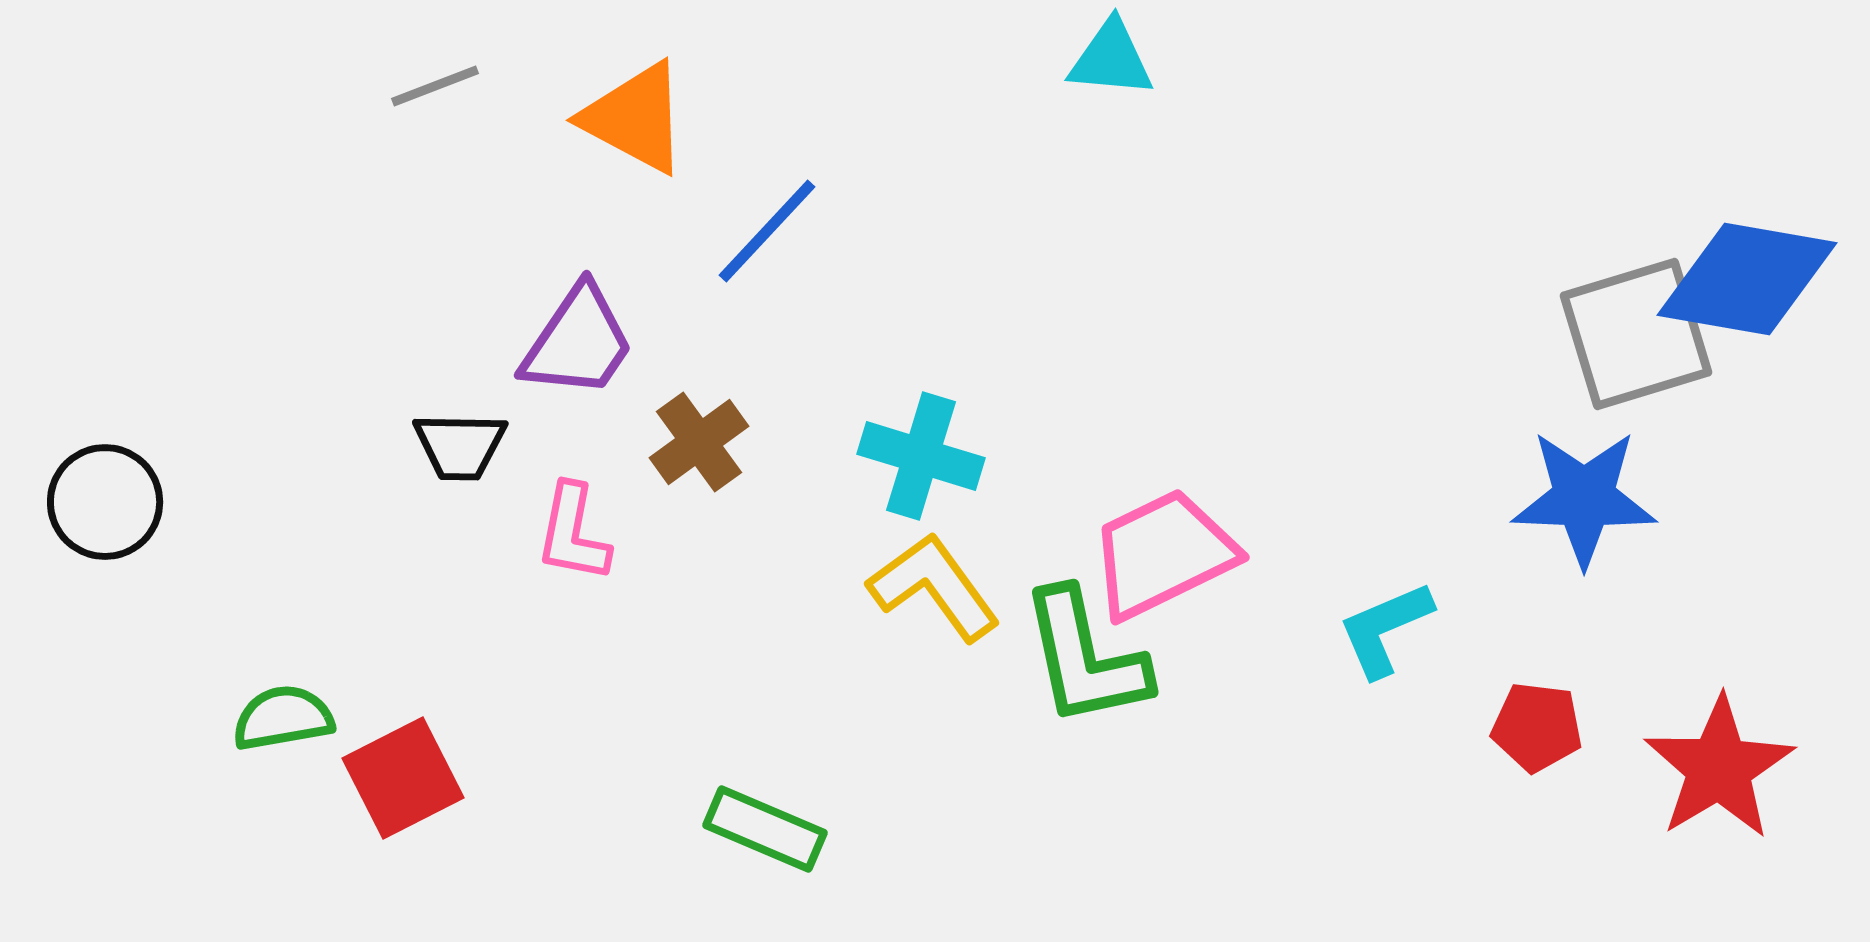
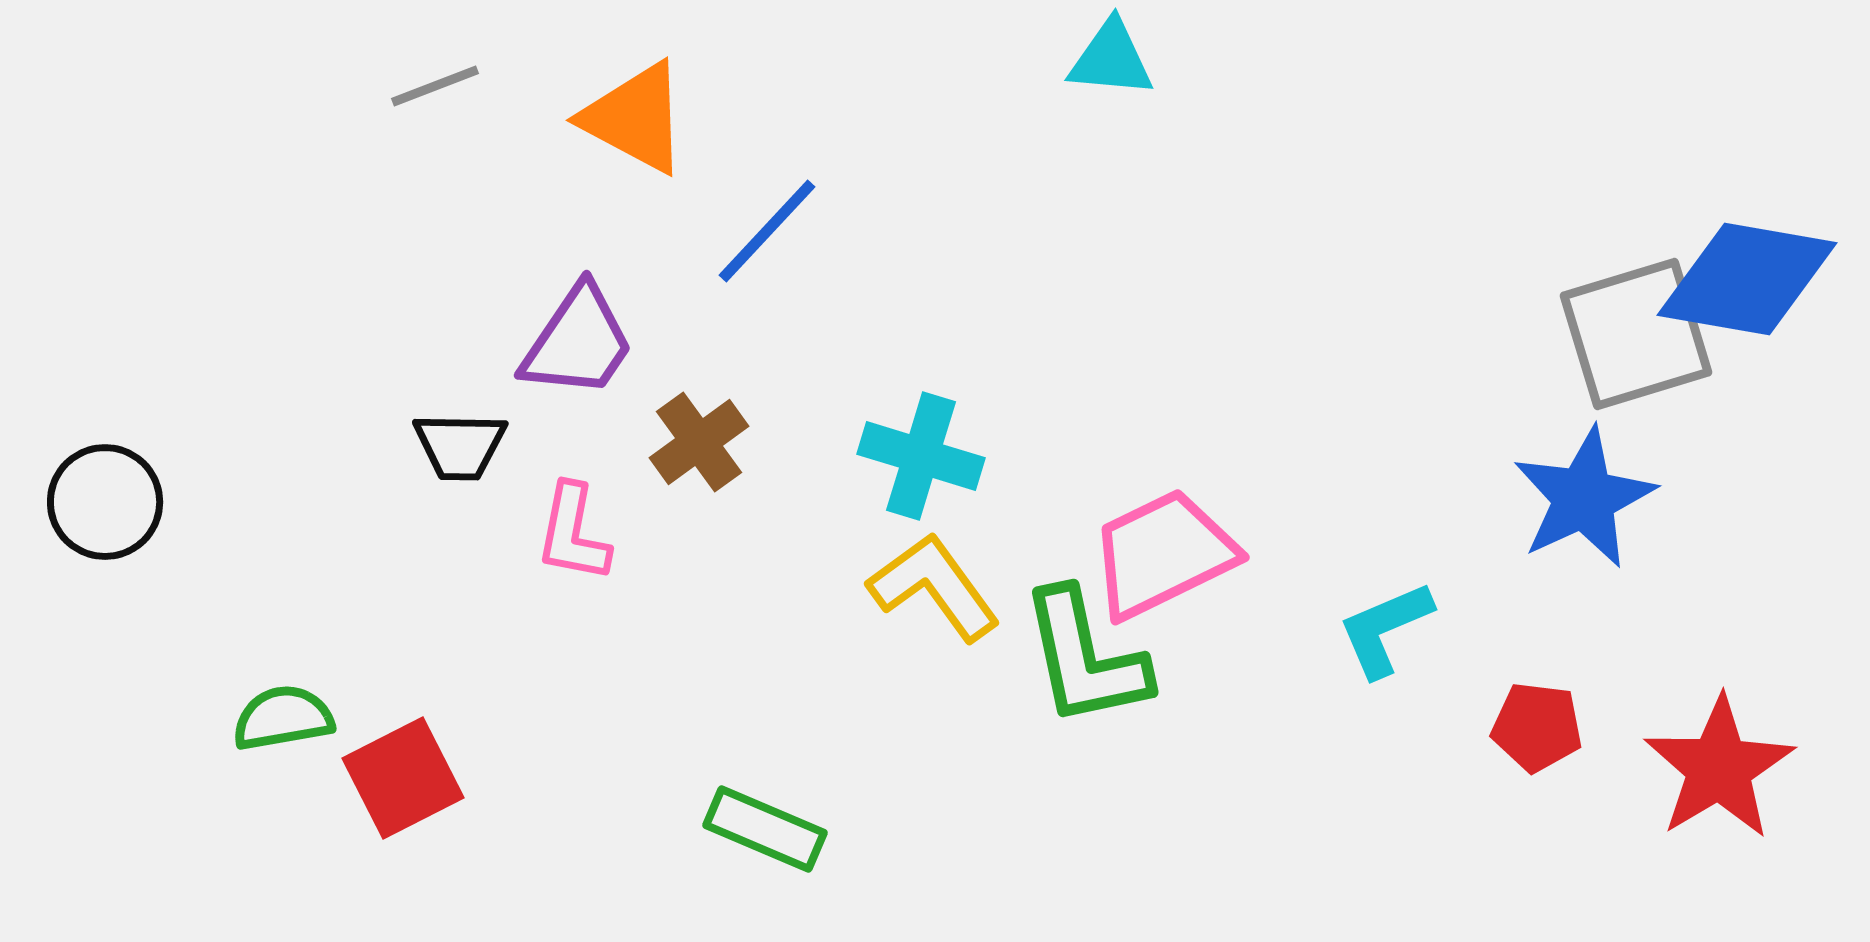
blue star: rotated 27 degrees counterclockwise
